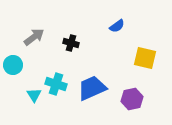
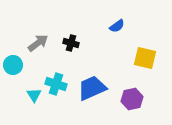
gray arrow: moved 4 px right, 6 px down
